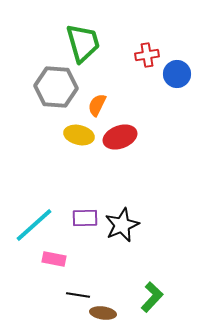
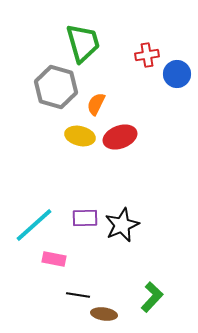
gray hexagon: rotated 12 degrees clockwise
orange semicircle: moved 1 px left, 1 px up
yellow ellipse: moved 1 px right, 1 px down
brown ellipse: moved 1 px right, 1 px down
